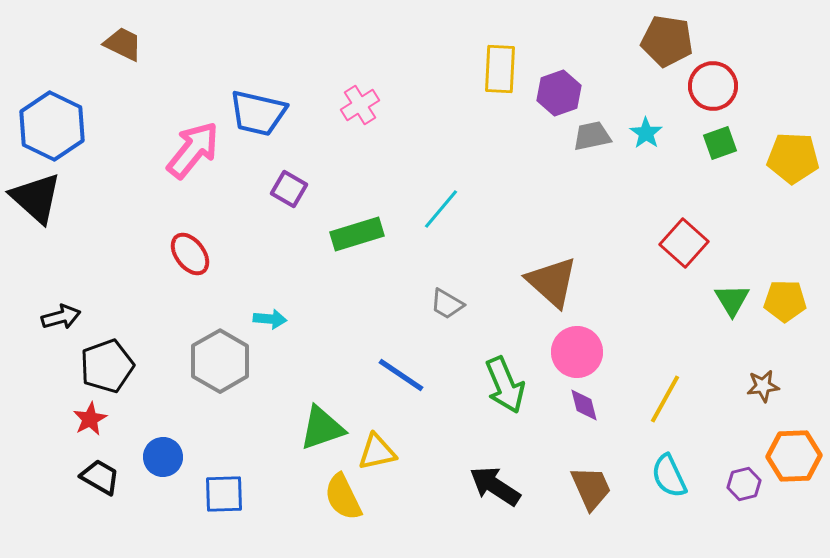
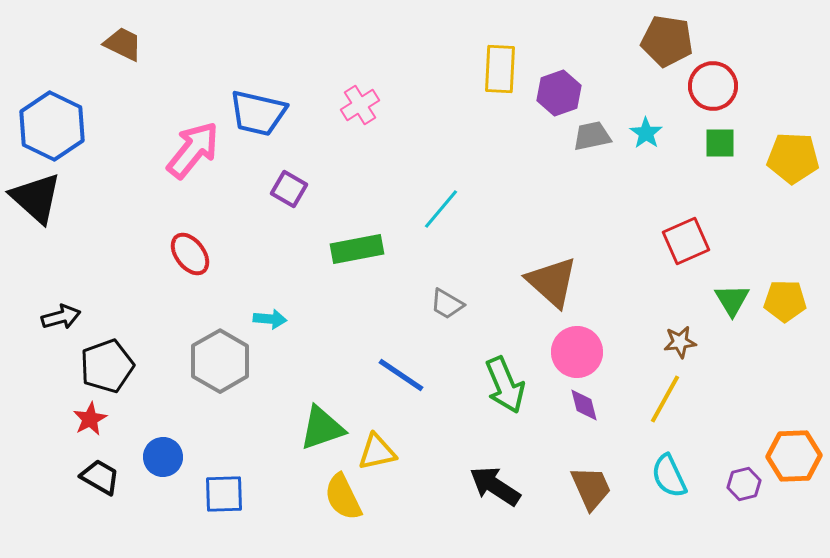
green square at (720, 143): rotated 20 degrees clockwise
green rectangle at (357, 234): moved 15 px down; rotated 6 degrees clockwise
red square at (684, 243): moved 2 px right, 2 px up; rotated 24 degrees clockwise
brown star at (763, 386): moved 83 px left, 44 px up
